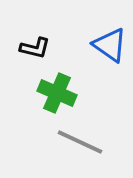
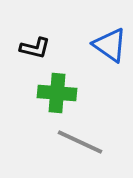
green cross: rotated 18 degrees counterclockwise
